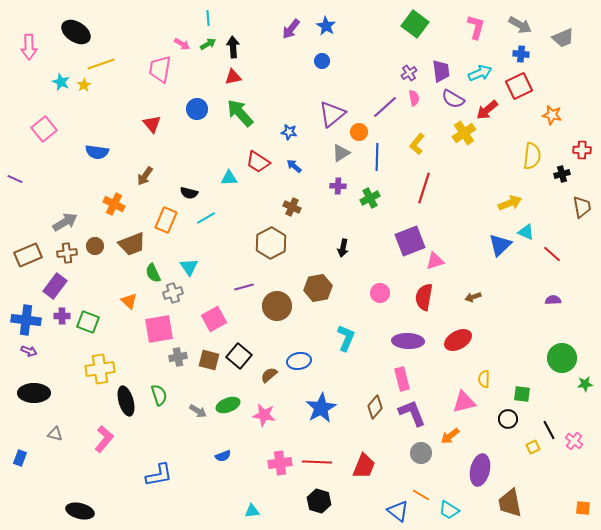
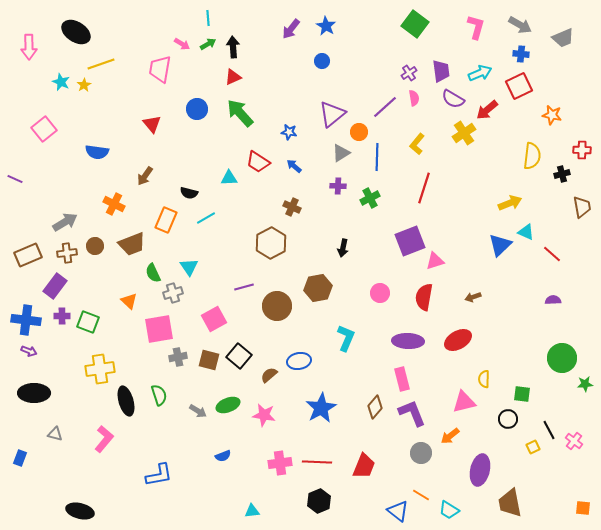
red triangle at (233, 77): rotated 12 degrees counterclockwise
black hexagon at (319, 501): rotated 20 degrees clockwise
